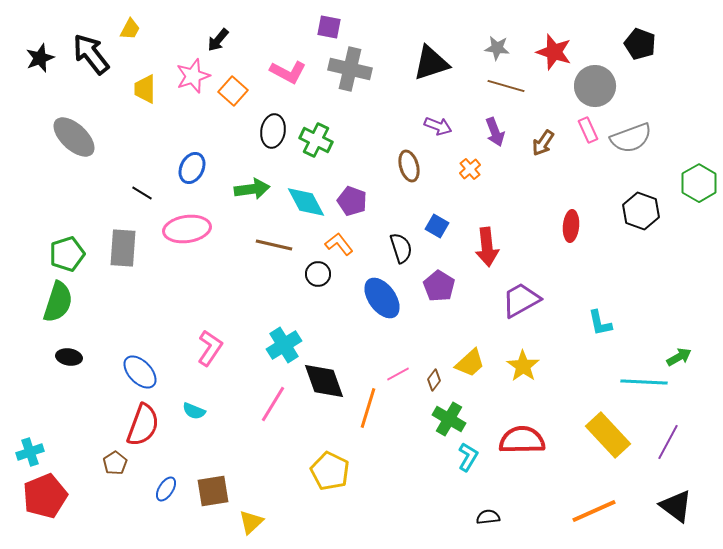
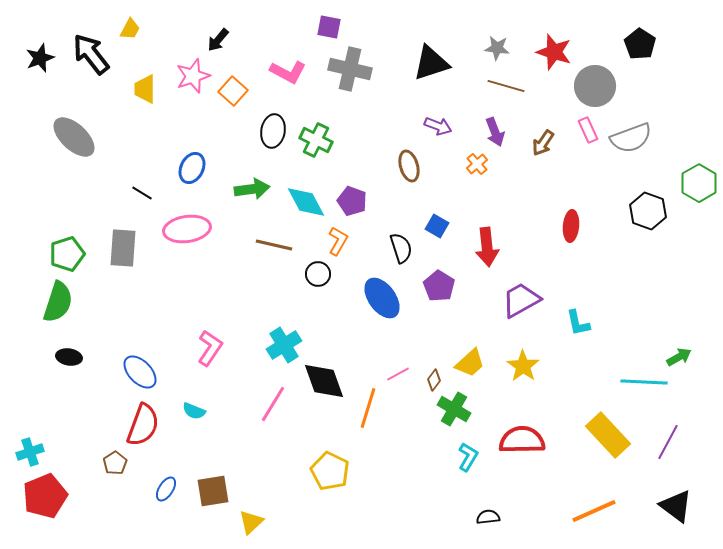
black pentagon at (640, 44): rotated 12 degrees clockwise
orange cross at (470, 169): moved 7 px right, 5 px up
black hexagon at (641, 211): moved 7 px right
orange L-shape at (339, 244): moved 1 px left, 3 px up; rotated 68 degrees clockwise
cyan L-shape at (600, 323): moved 22 px left
green cross at (449, 419): moved 5 px right, 10 px up
